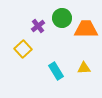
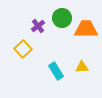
yellow triangle: moved 2 px left, 1 px up
